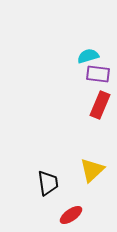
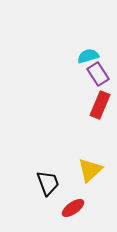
purple rectangle: rotated 50 degrees clockwise
yellow triangle: moved 2 px left
black trapezoid: rotated 12 degrees counterclockwise
red ellipse: moved 2 px right, 7 px up
